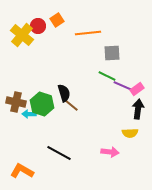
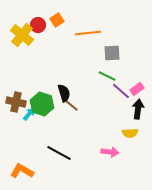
red circle: moved 1 px up
purple line: moved 2 px left, 5 px down; rotated 18 degrees clockwise
cyan arrow: rotated 128 degrees clockwise
